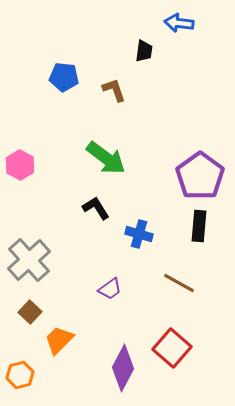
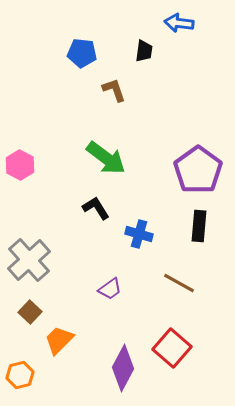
blue pentagon: moved 18 px right, 24 px up
purple pentagon: moved 2 px left, 6 px up
